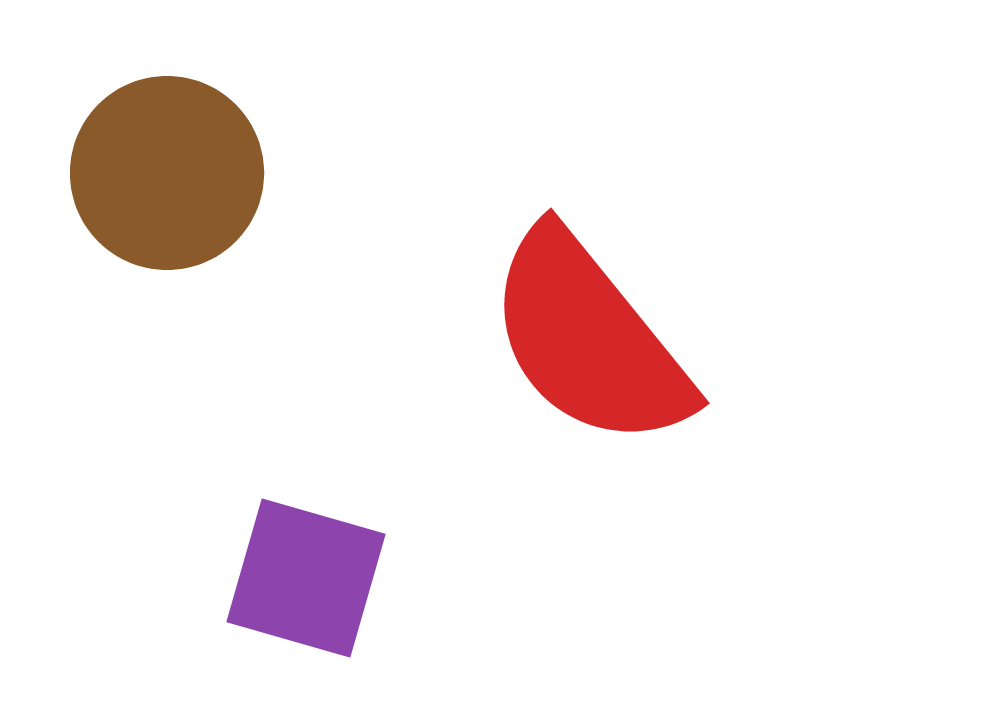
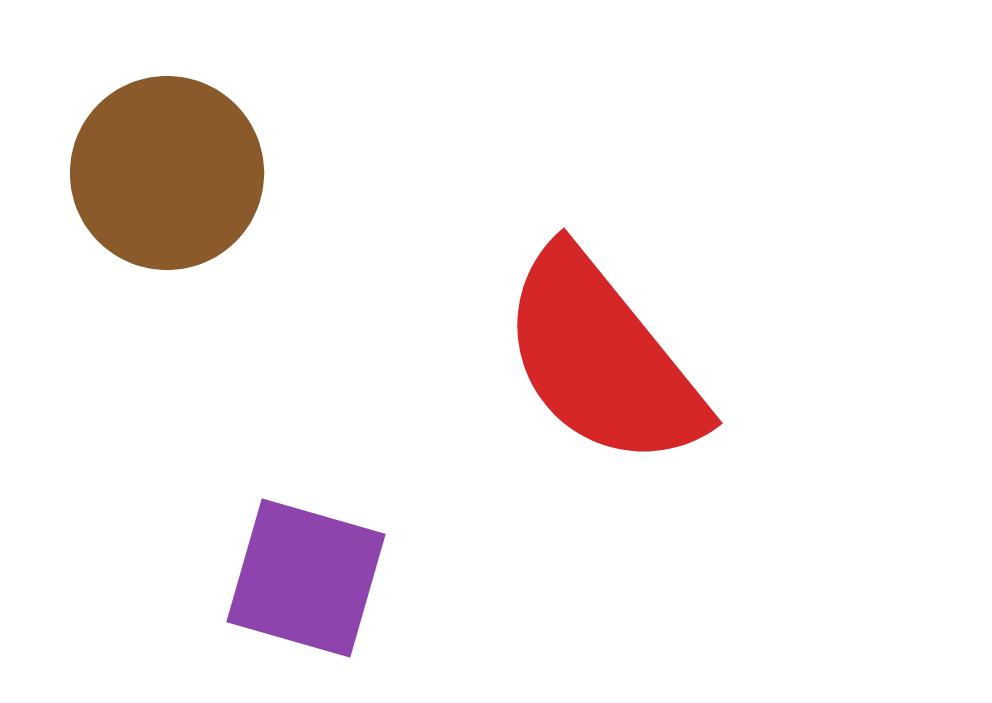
red semicircle: moved 13 px right, 20 px down
